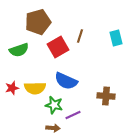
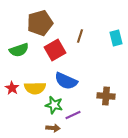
brown pentagon: moved 2 px right, 1 px down
red square: moved 3 px left, 3 px down
red star: rotated 24 degrees counterclockwise
